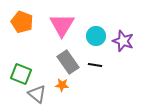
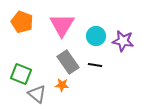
purple star: rotated 10 degrees counterclockwise
